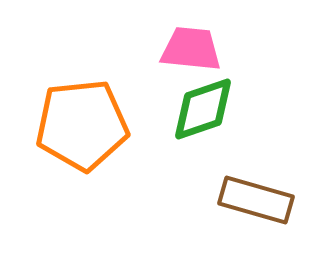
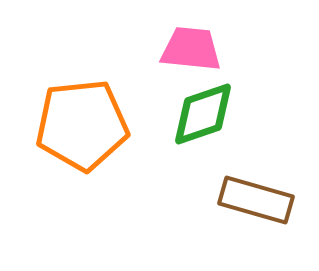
green diamond: moved 5 px down
